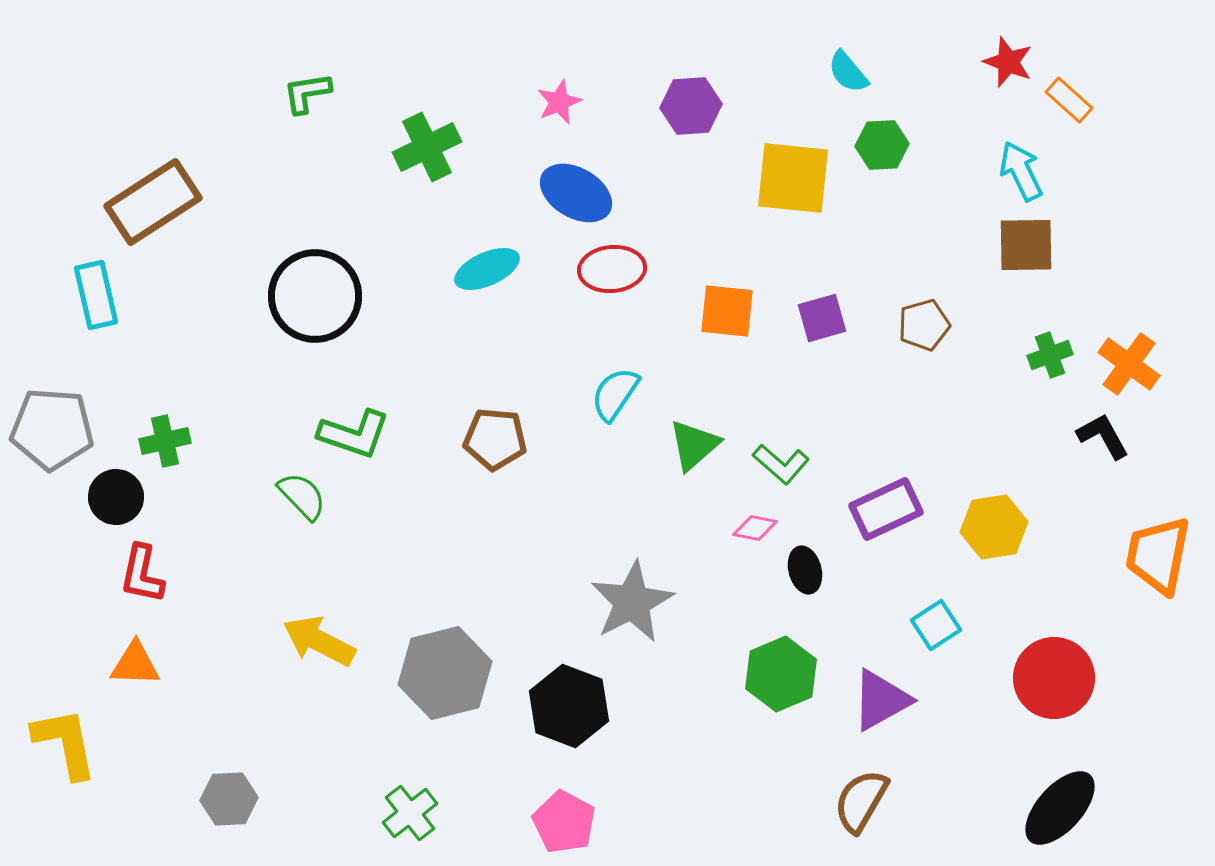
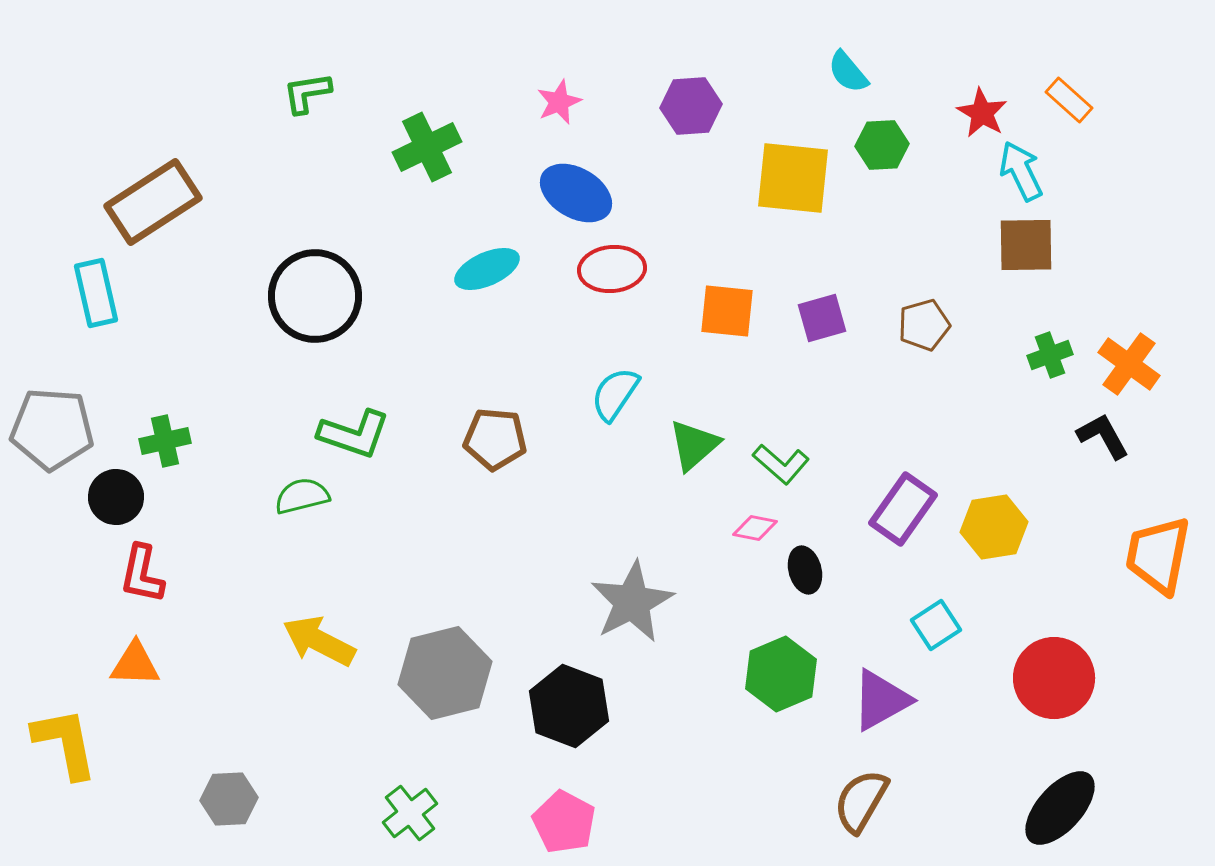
red star at (1008, 62): moved 26 px left, 51 px down; rotated 9 degrees clockwise
cyan rectangle at (96, 295): moved 2 px up
green semicircle at (302, 496): rotated 60 degrees counterclockwise
purple rectangle at (886, 509): moved 17 px right; rotated 30 degrees counterclockwise
